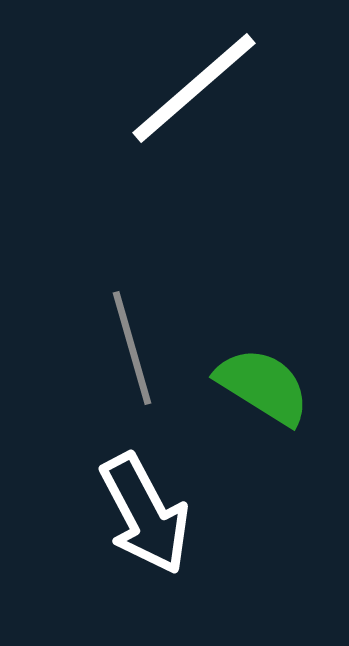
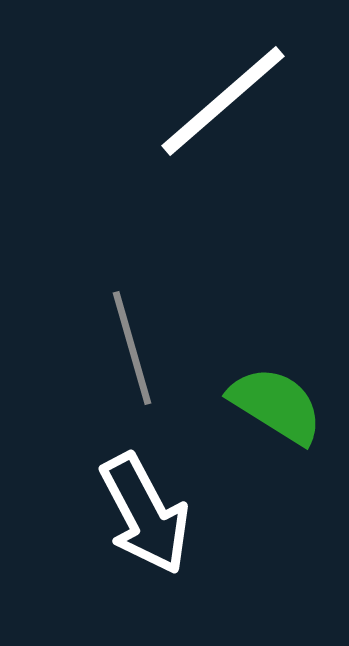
white line: moved 29 px right, 13 px down
green semicircle: moved 13 px right, 19 px down
